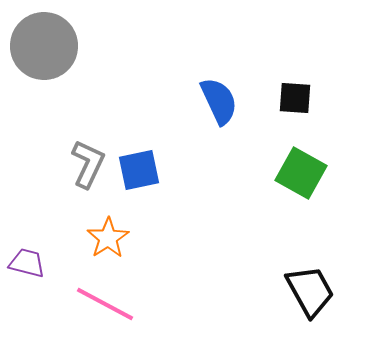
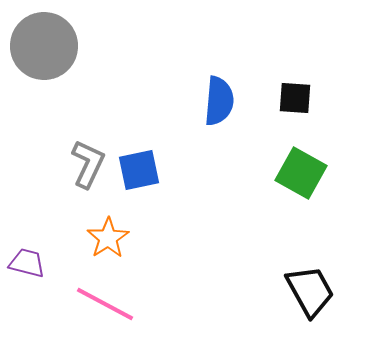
blue semicircle: rotated 30 degrees clockwise
